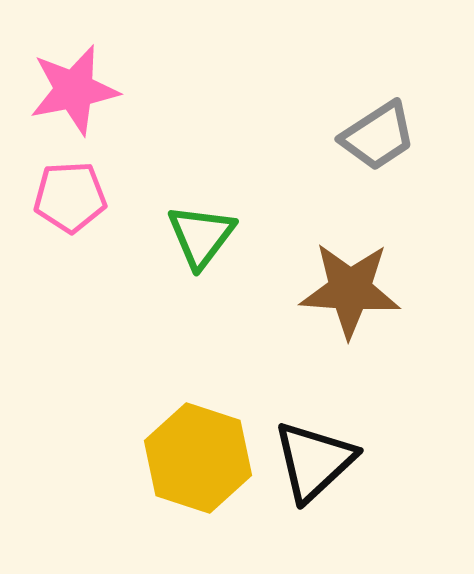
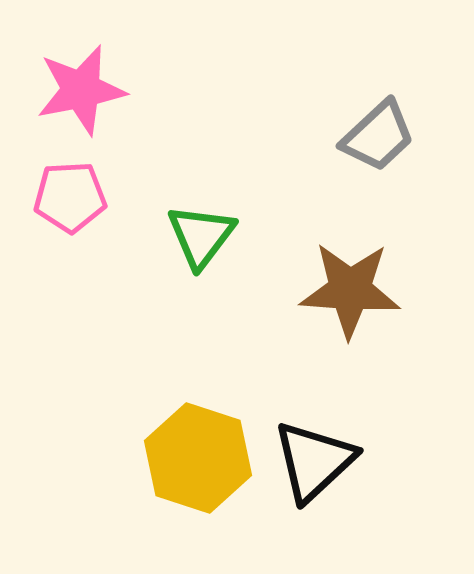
pink star: moved 7 px right
gray trapezoid: rotated 10 degrees counterclockwise
